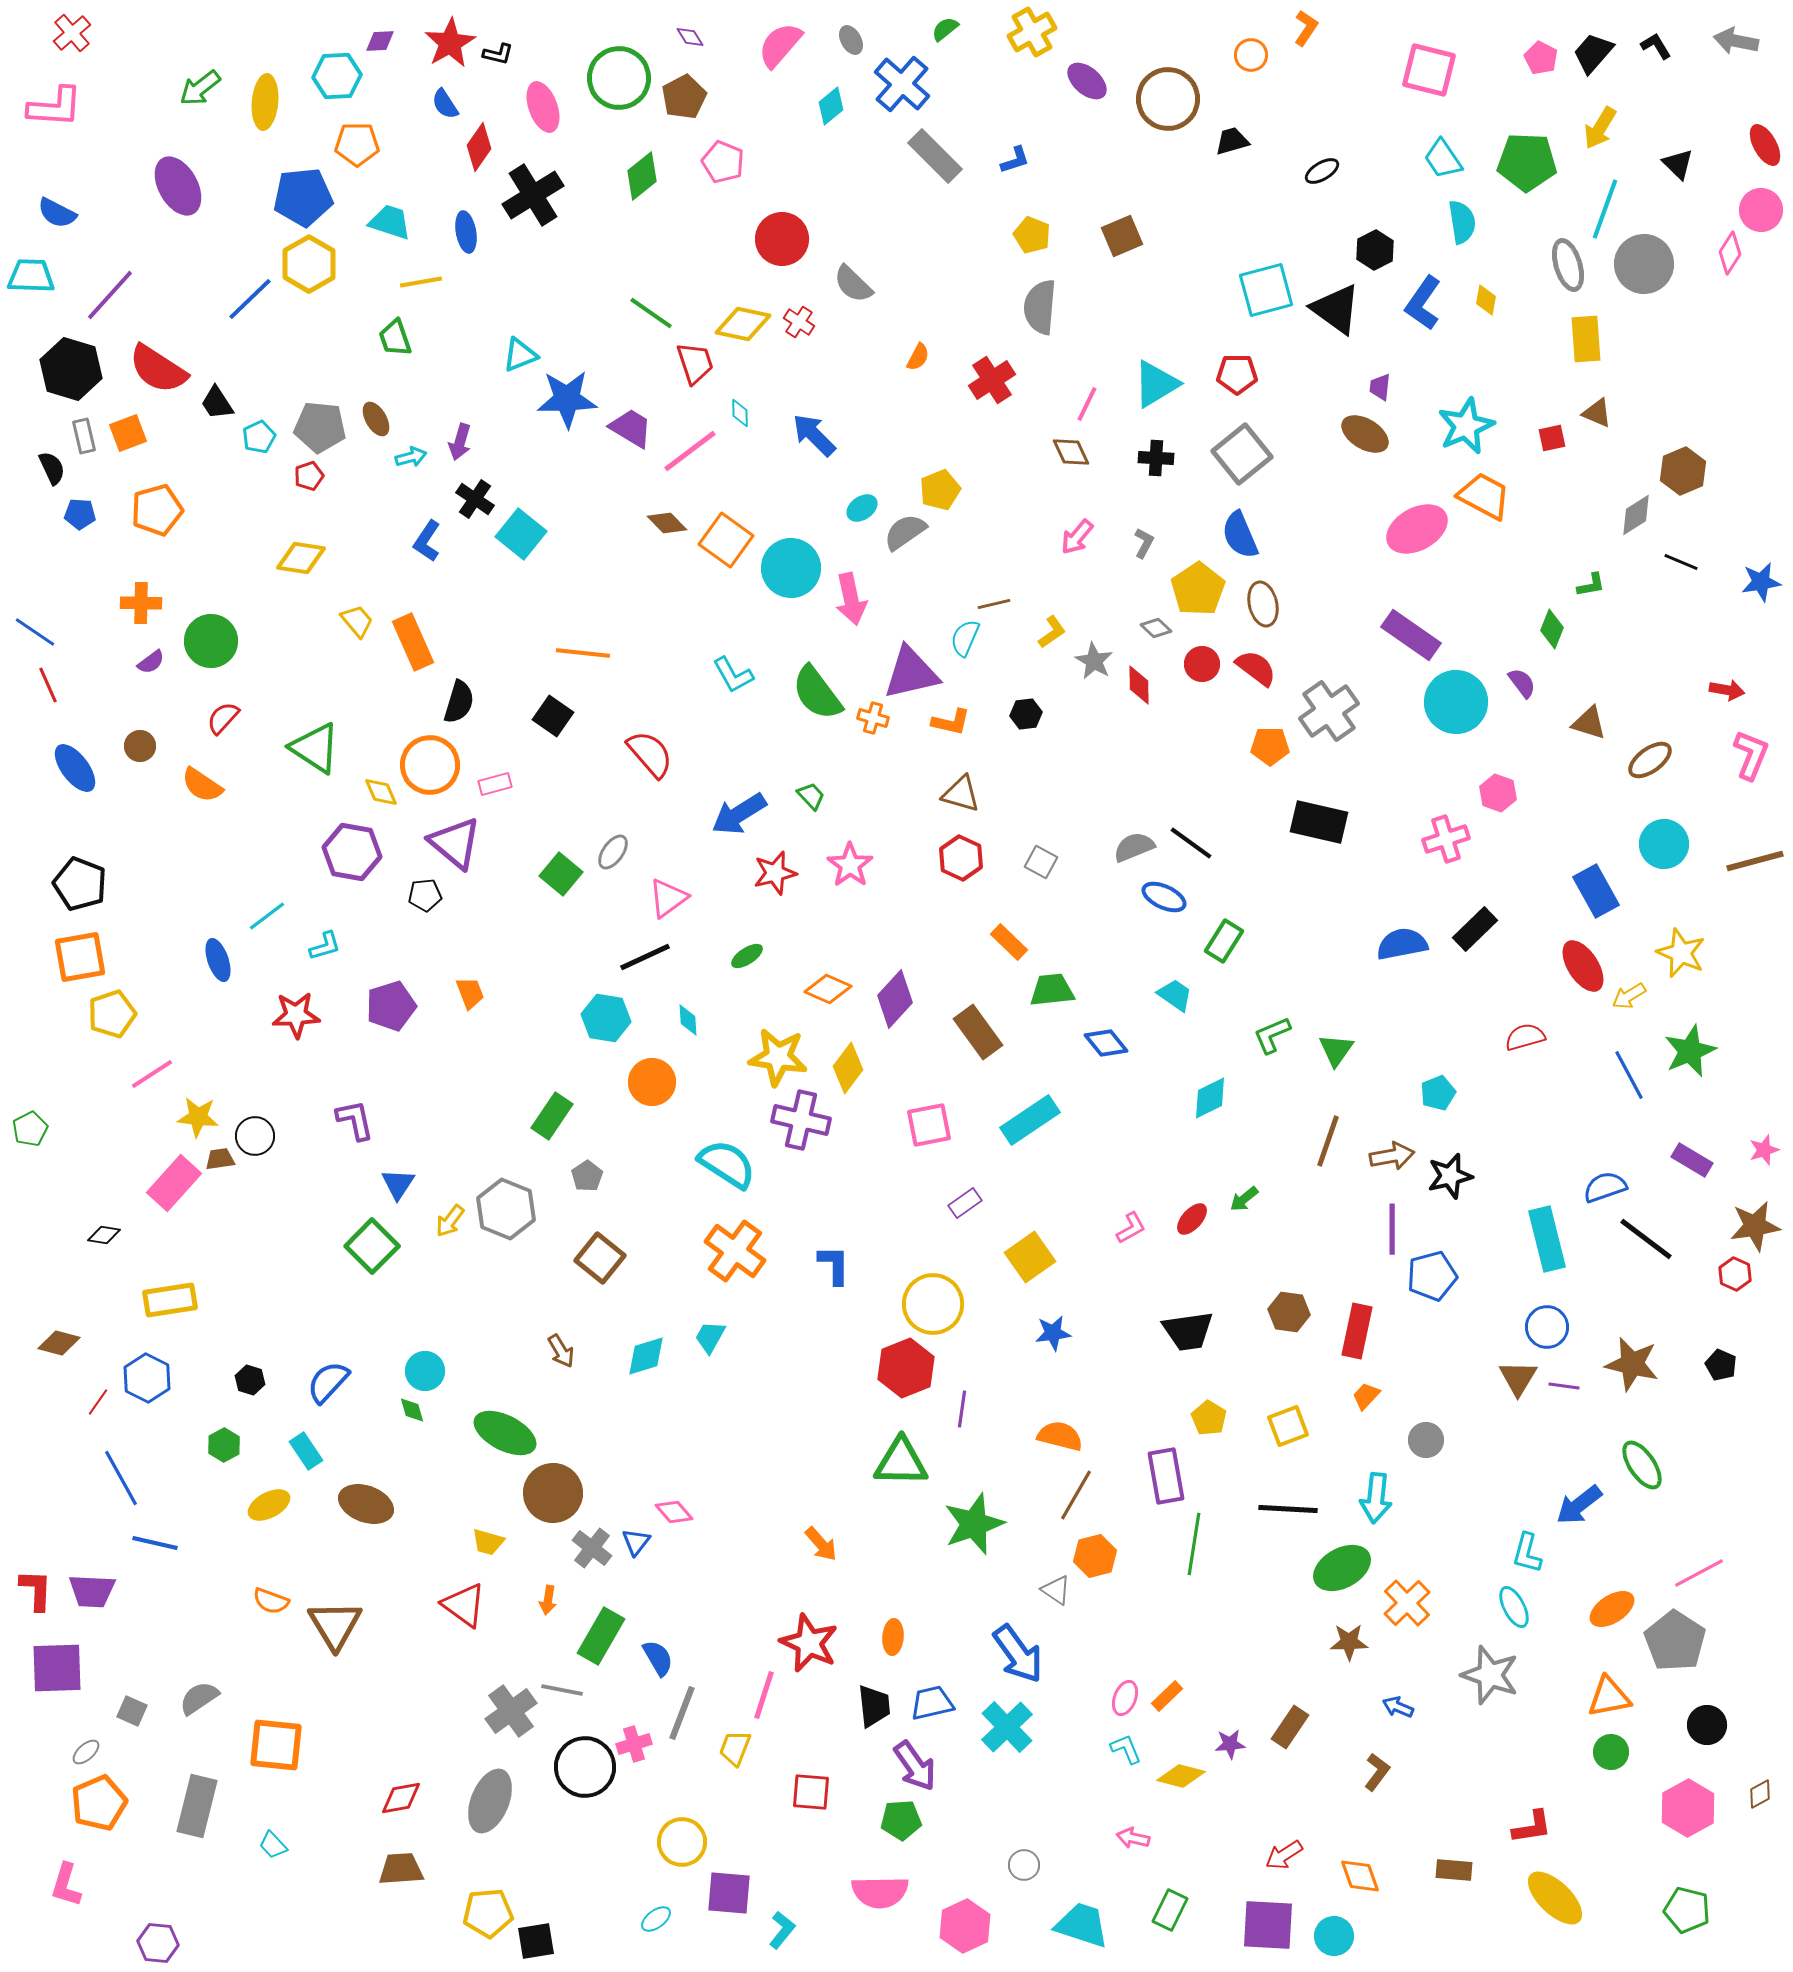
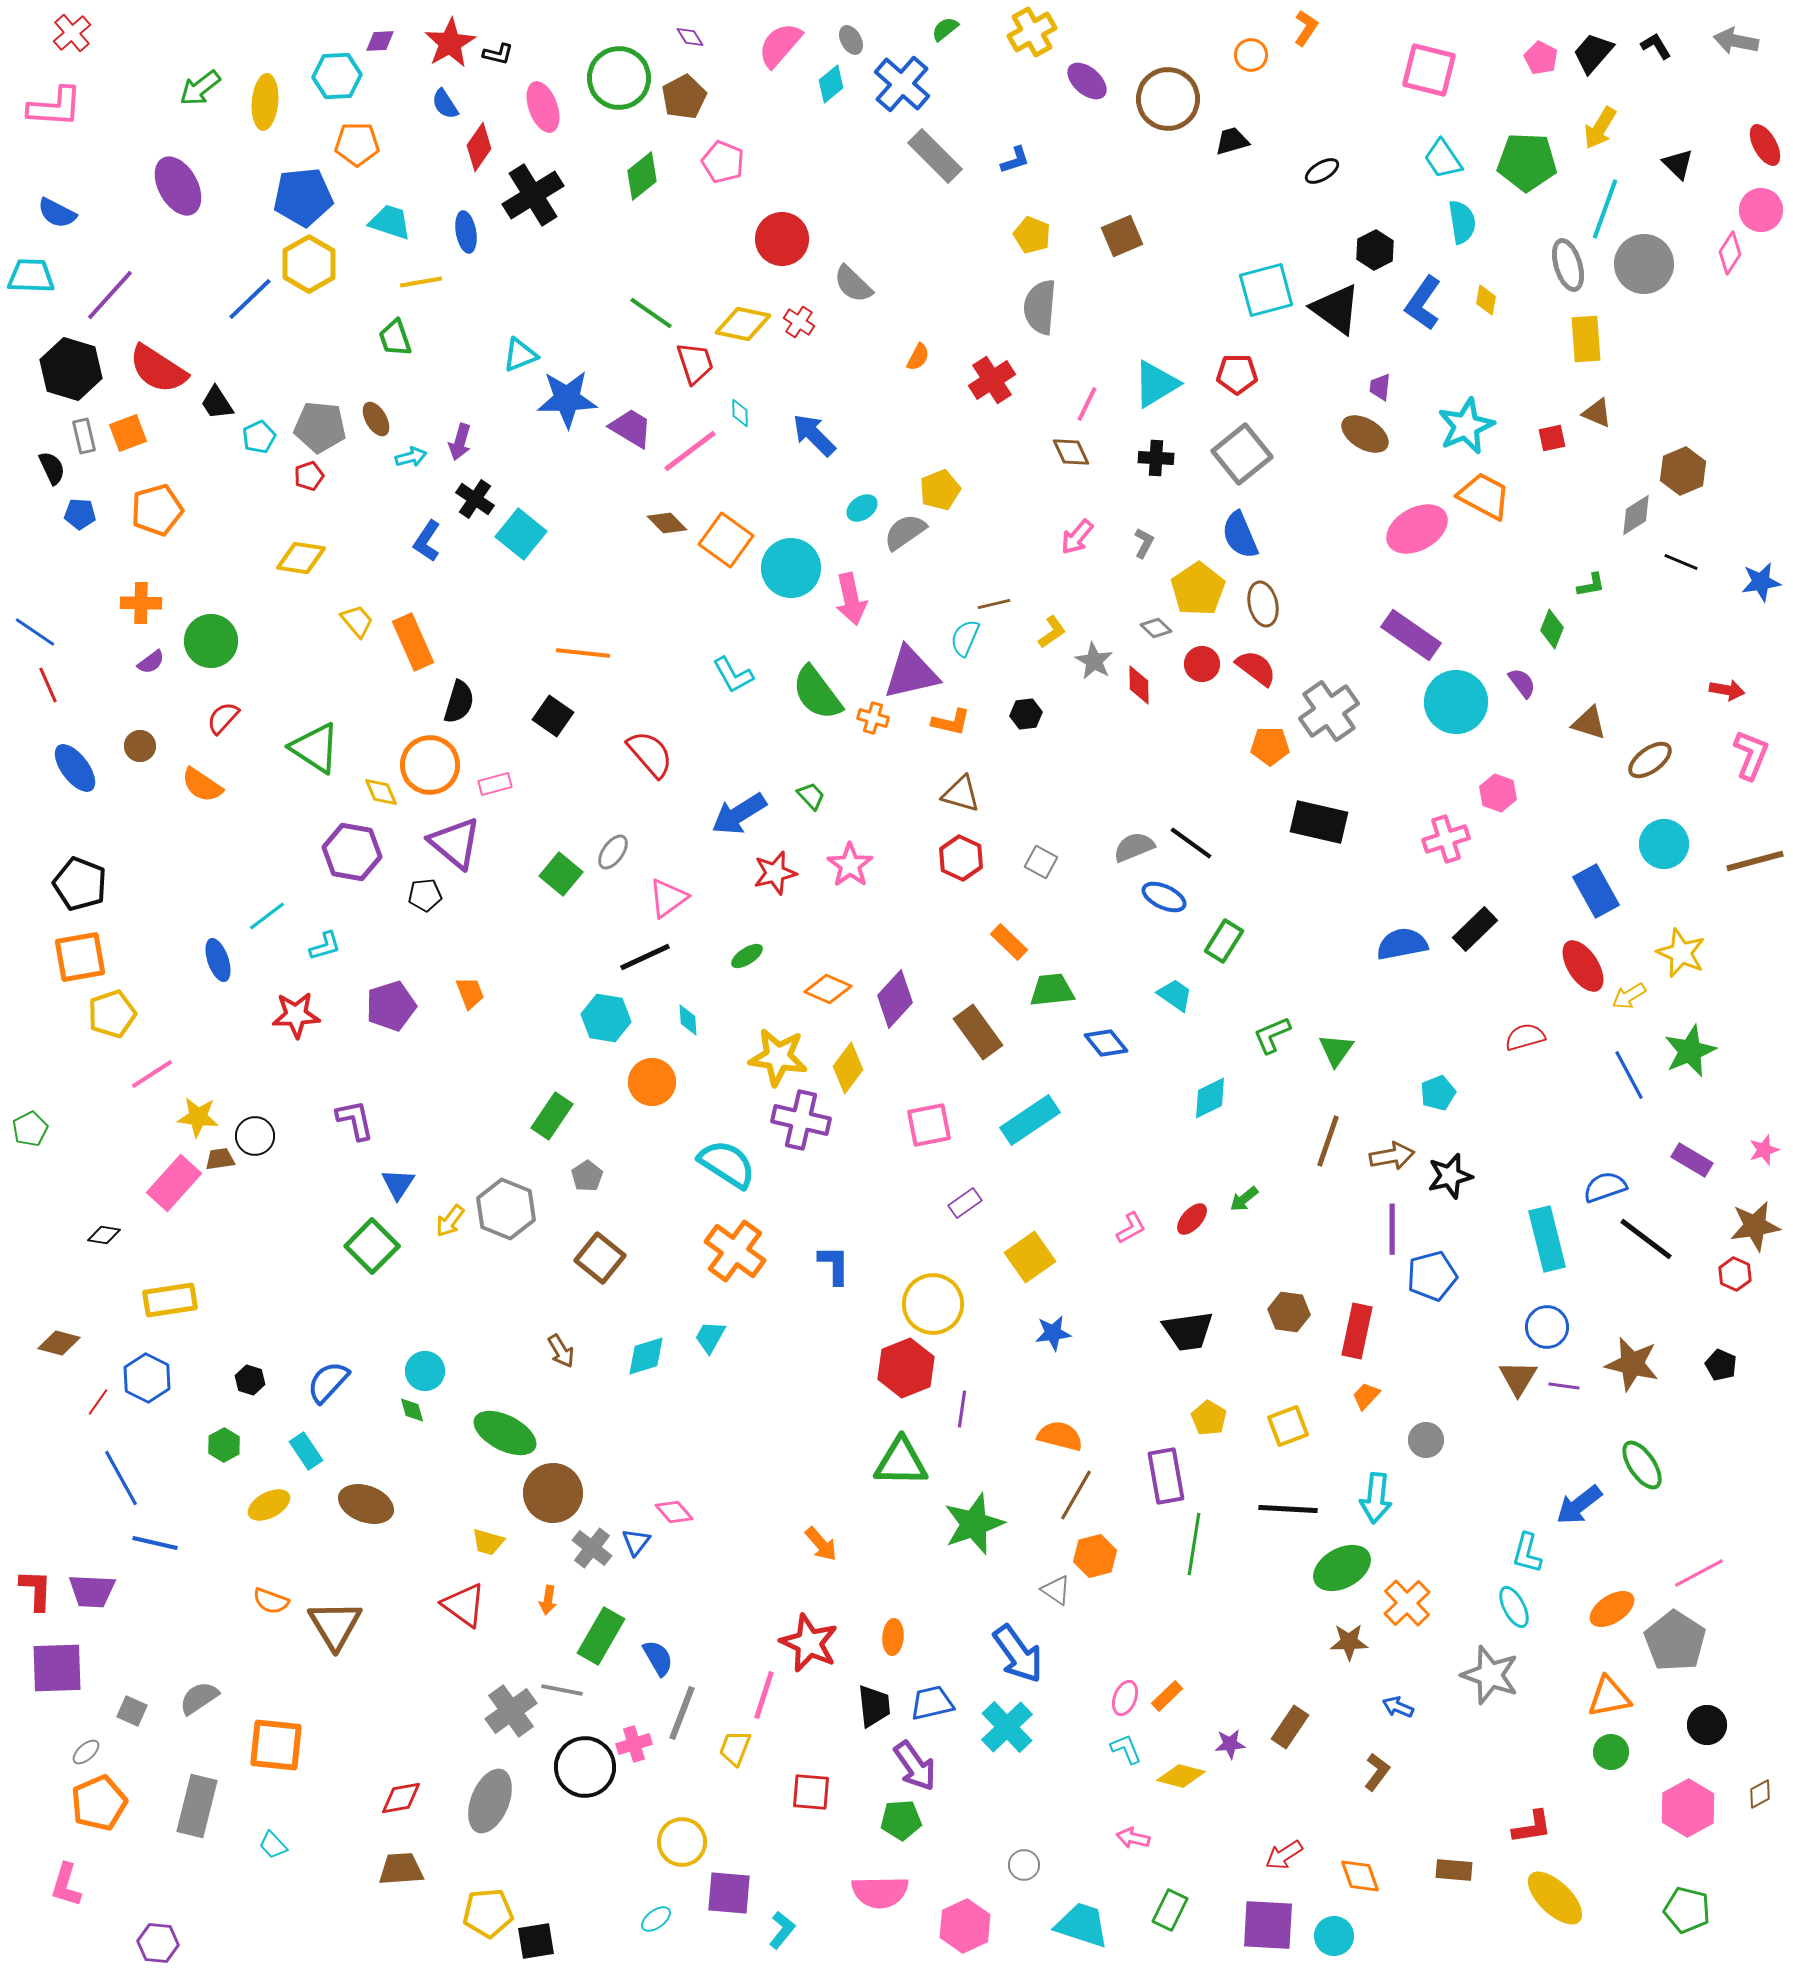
cyan diamond at (831, 106): moved 22 px up
